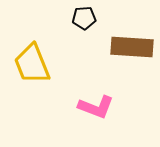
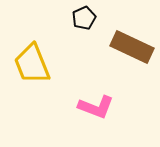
black pentagon: rotated 20 degrees counterclockwise
brown rectangle: rotated 21 degrees clockwise
